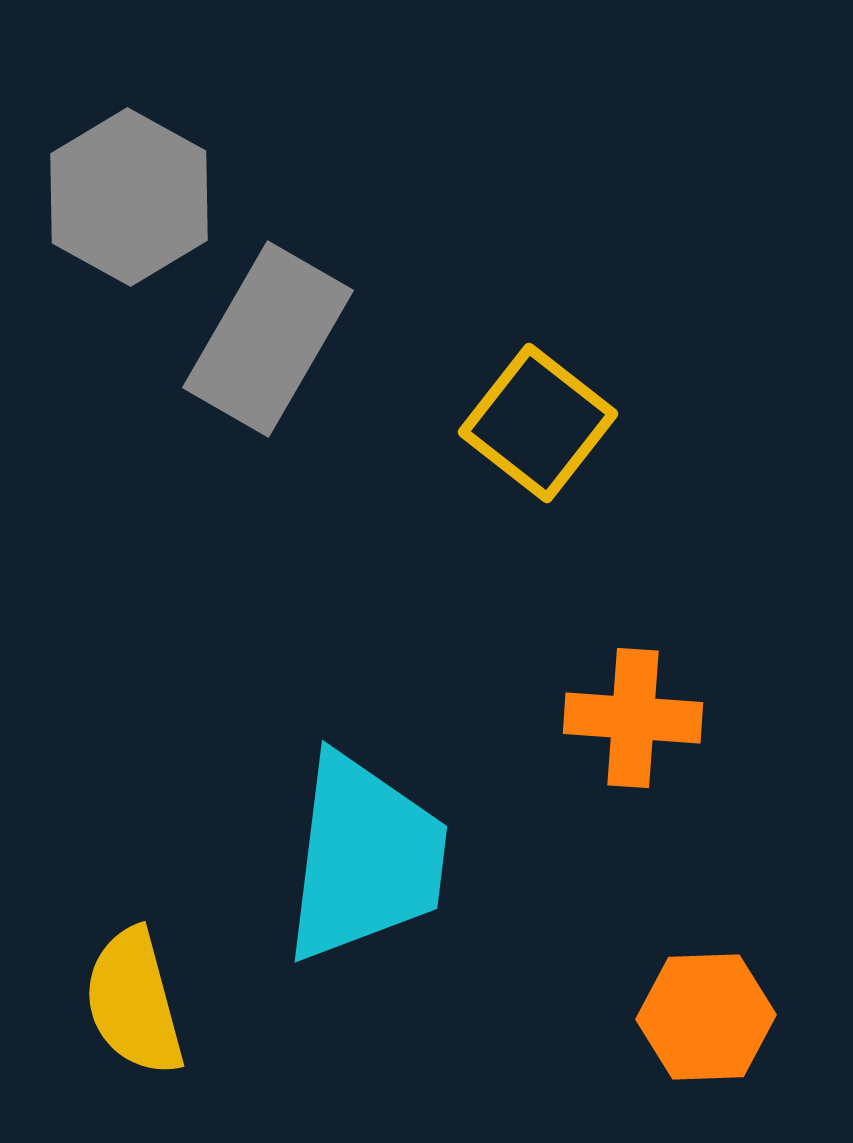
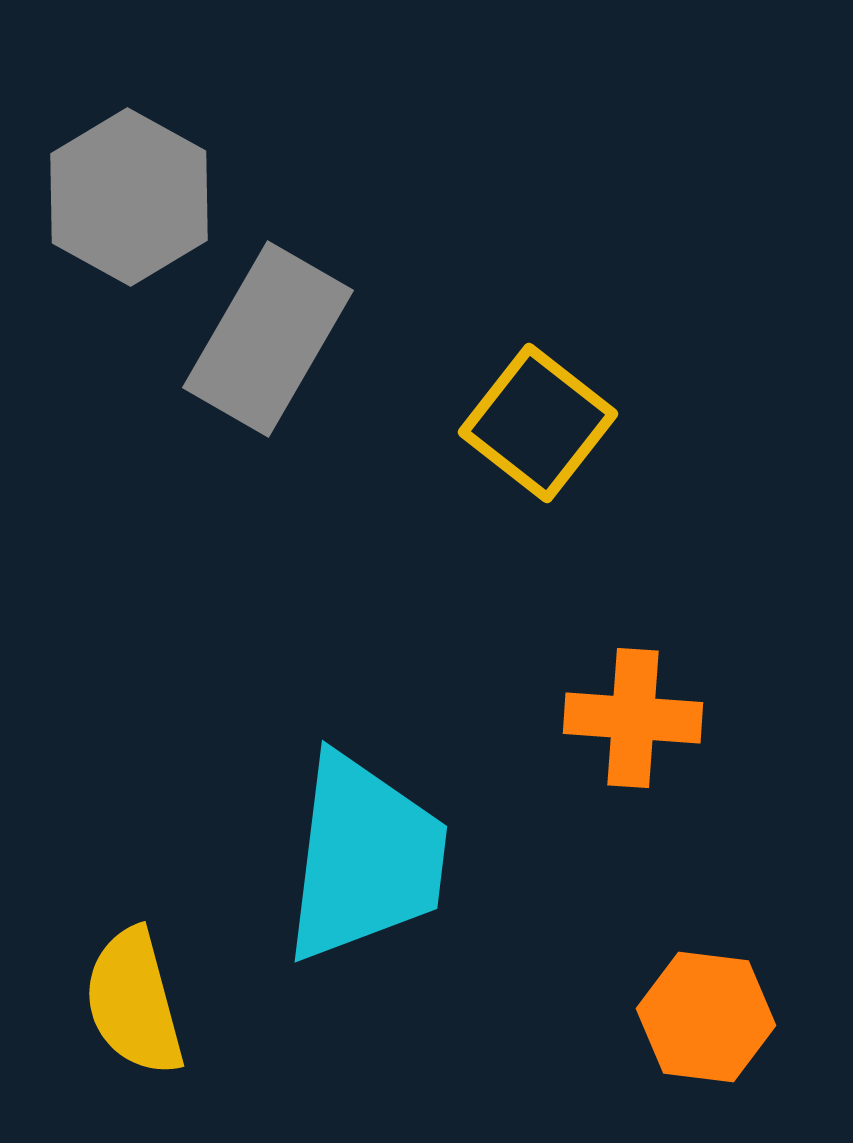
orange hexagon: rotated 9 degrees clockwise
